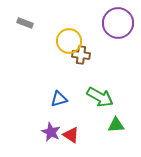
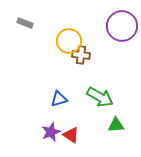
purple circle: moved 4 px right, 3 px down
purple star: rotated 24 degrees clockwise
